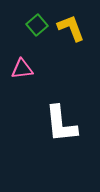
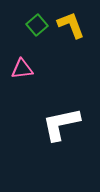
yellow L-shape: moved 3 px up
white L-shape: rotated 84 degrees clockwise
